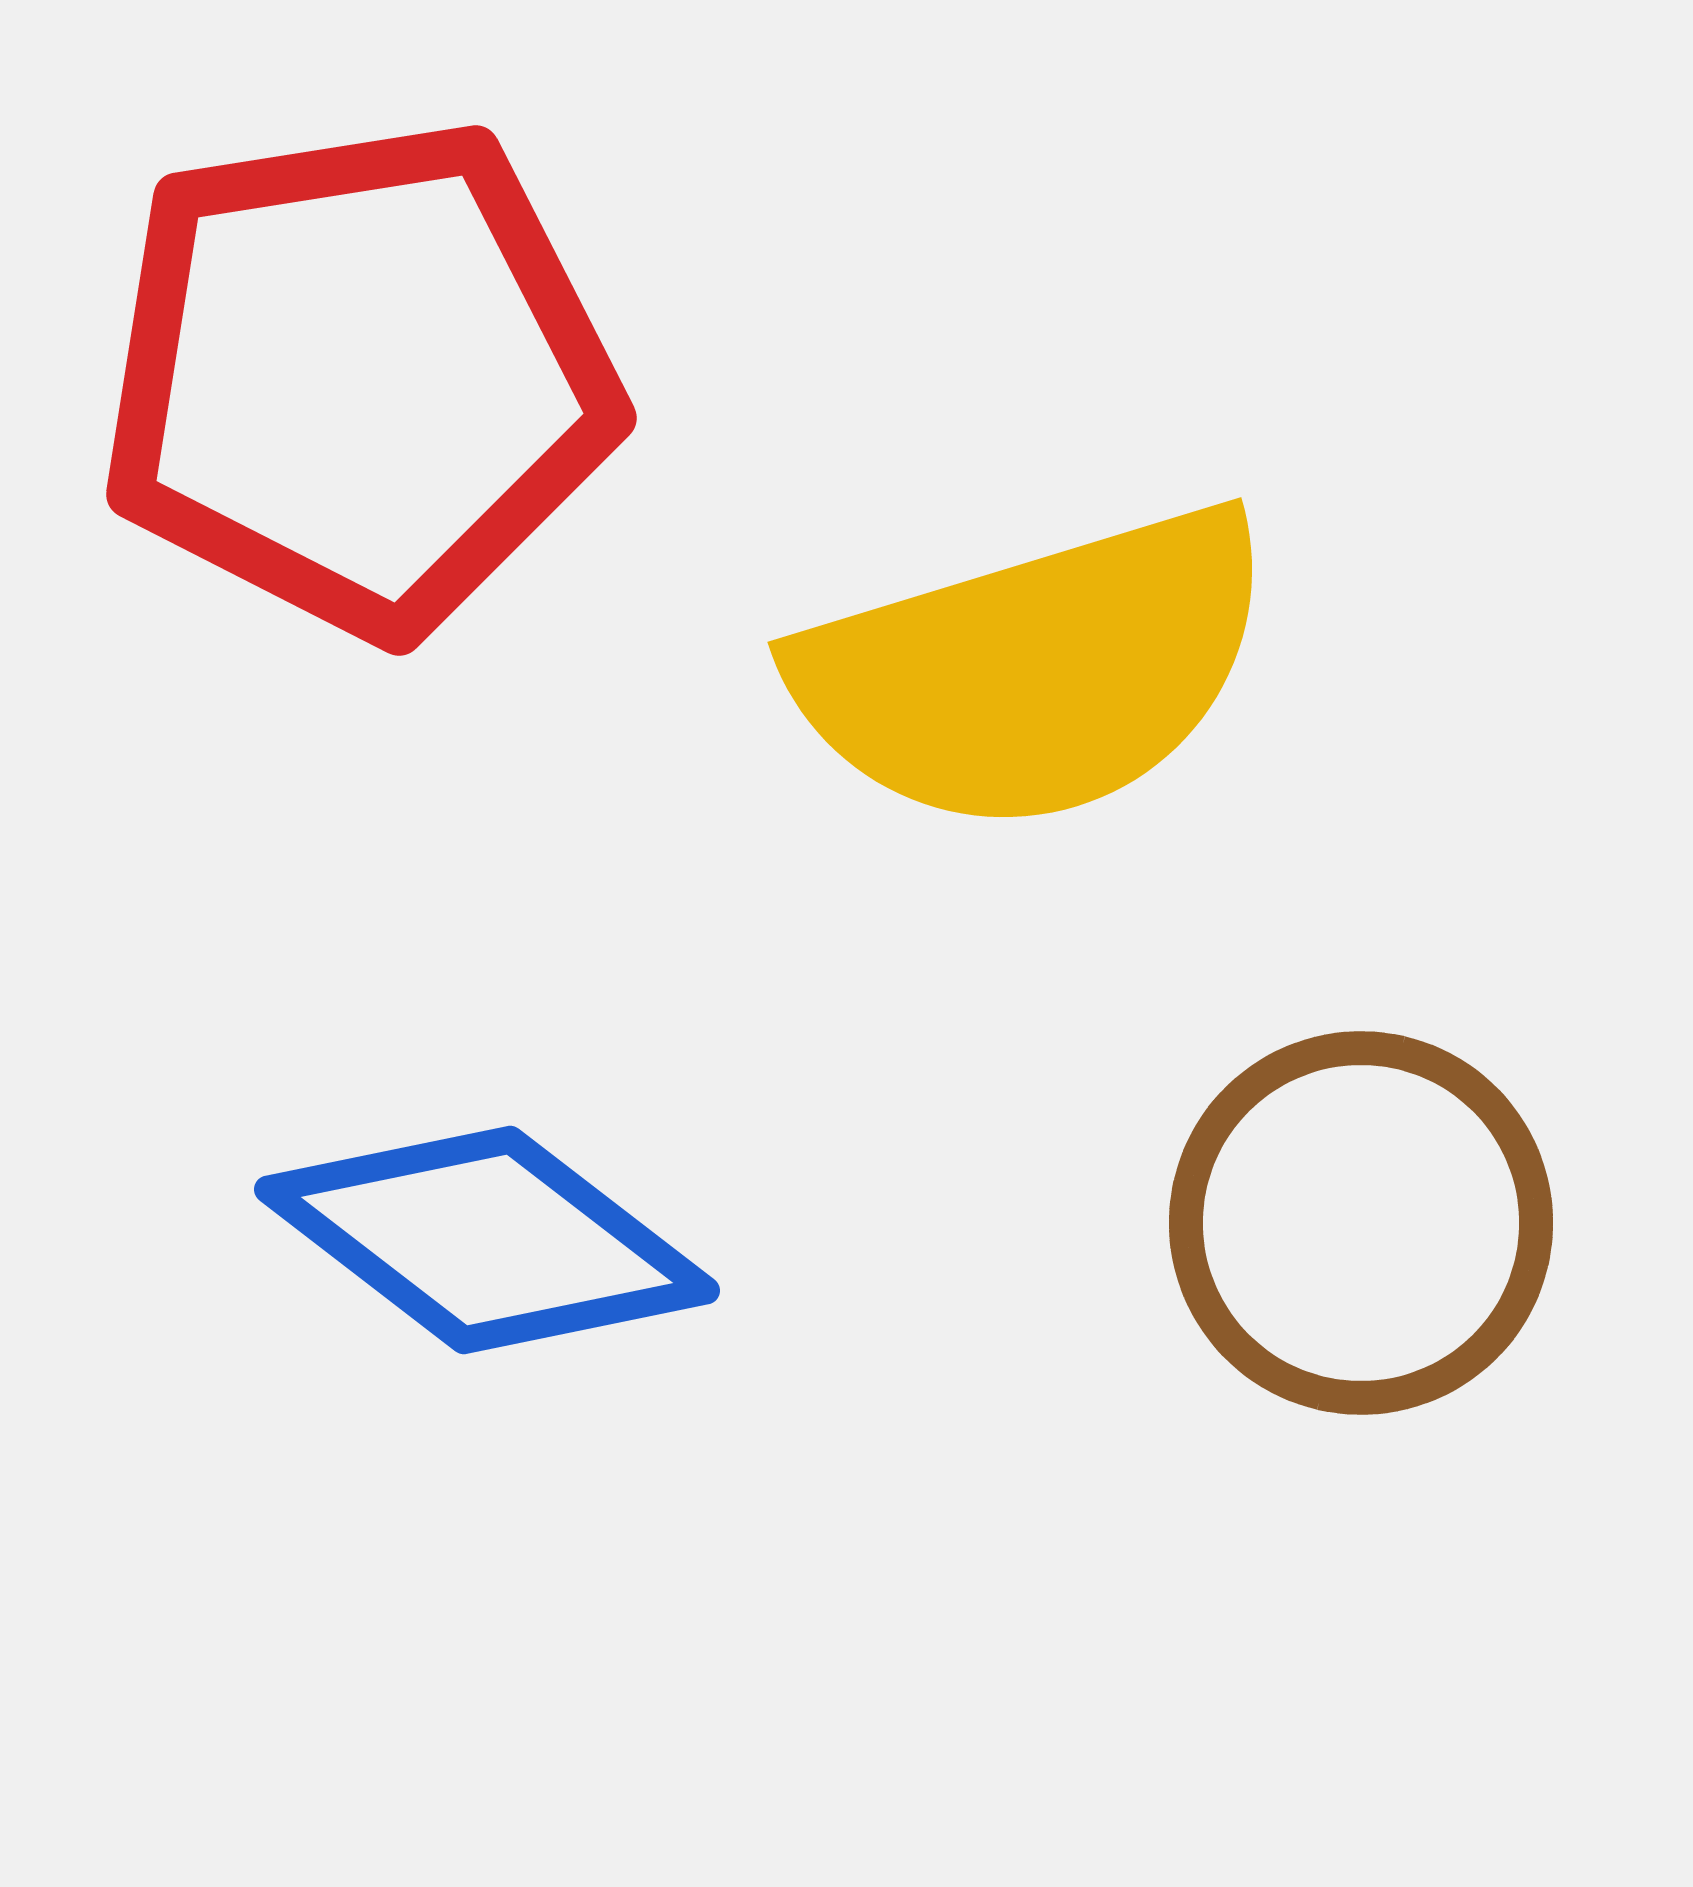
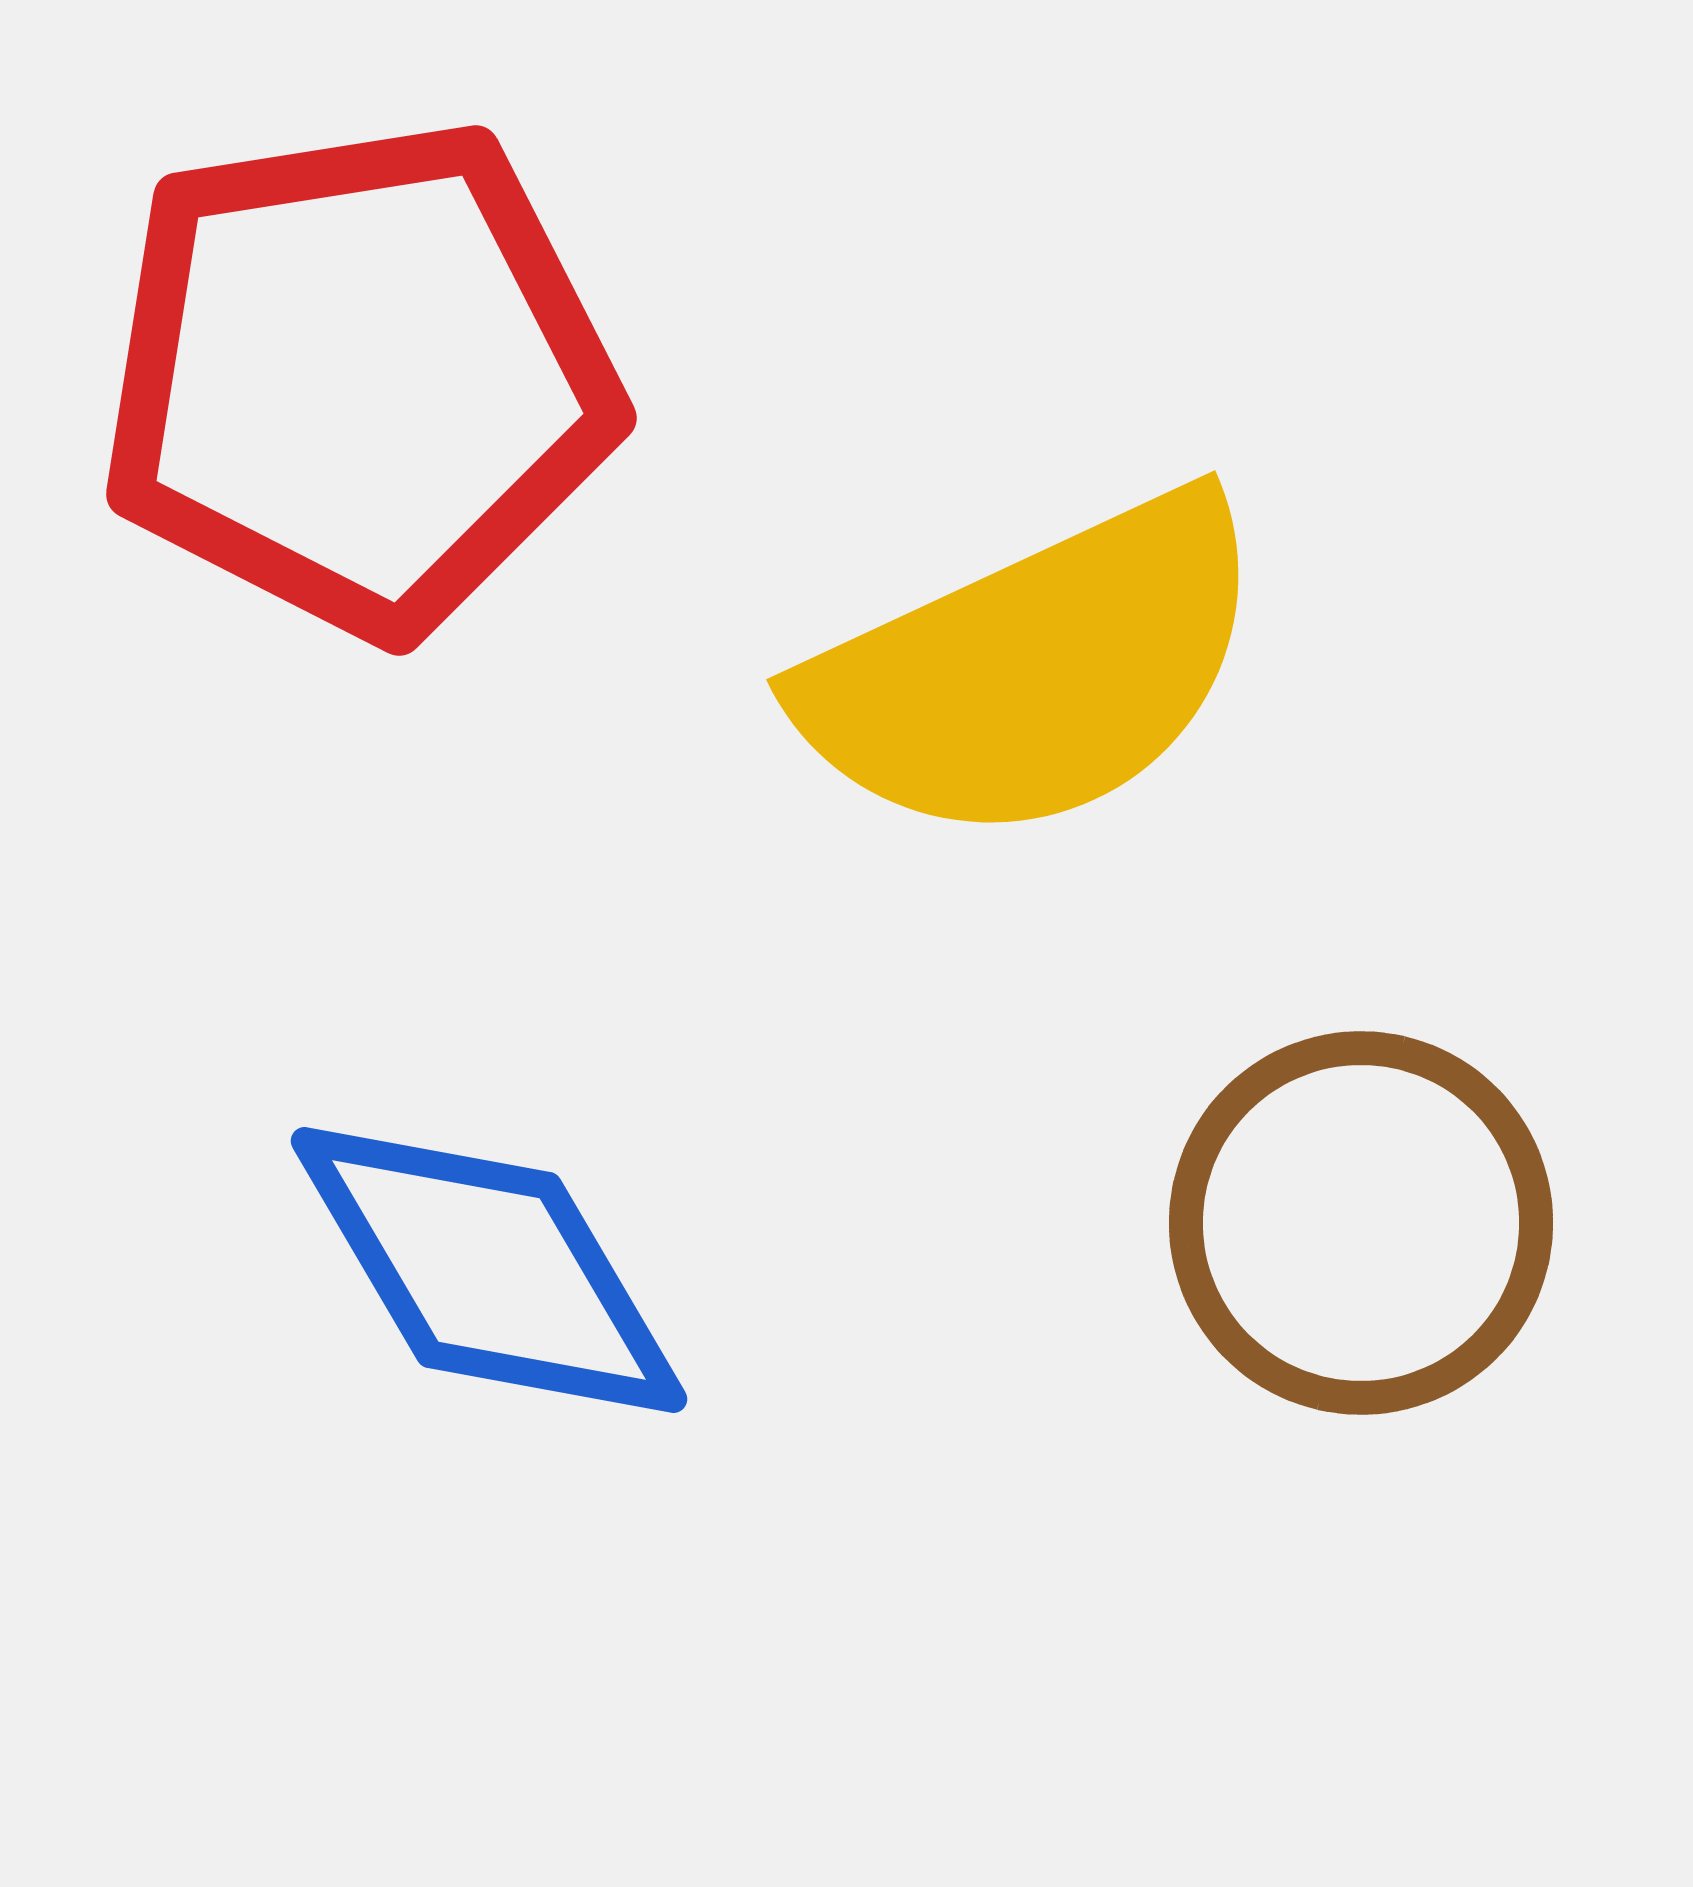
yellow semicircle: rotated 8 degrees counterclockwise
blue diamond: moved 2 px right, 30 px down; rotated 22 degrees clockwise
